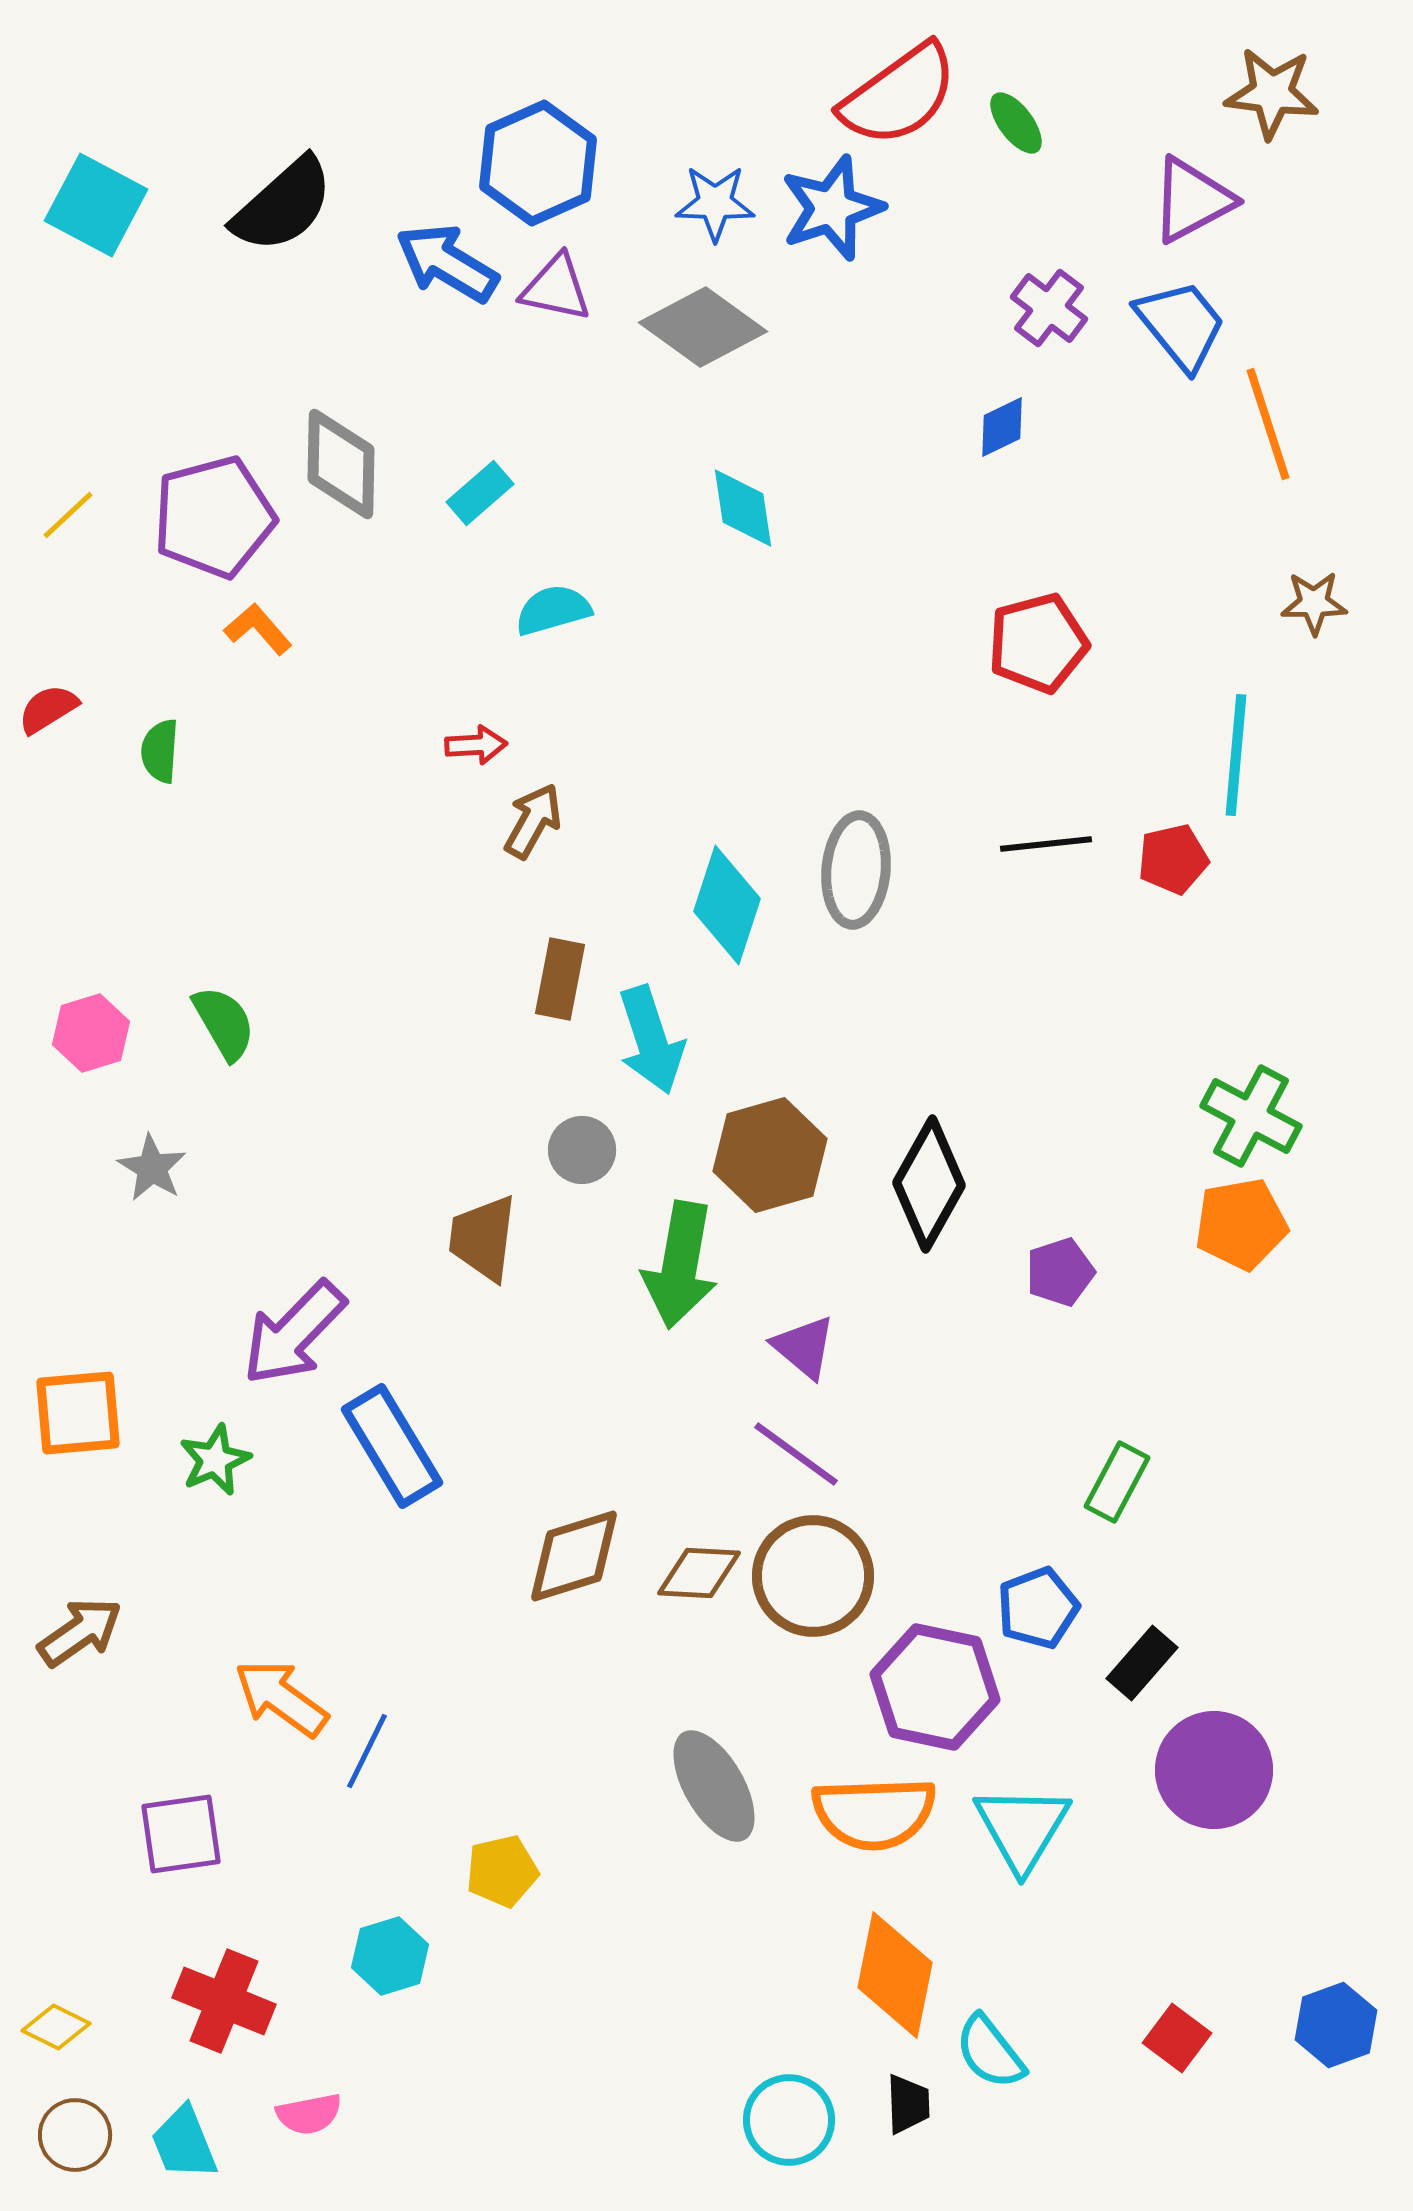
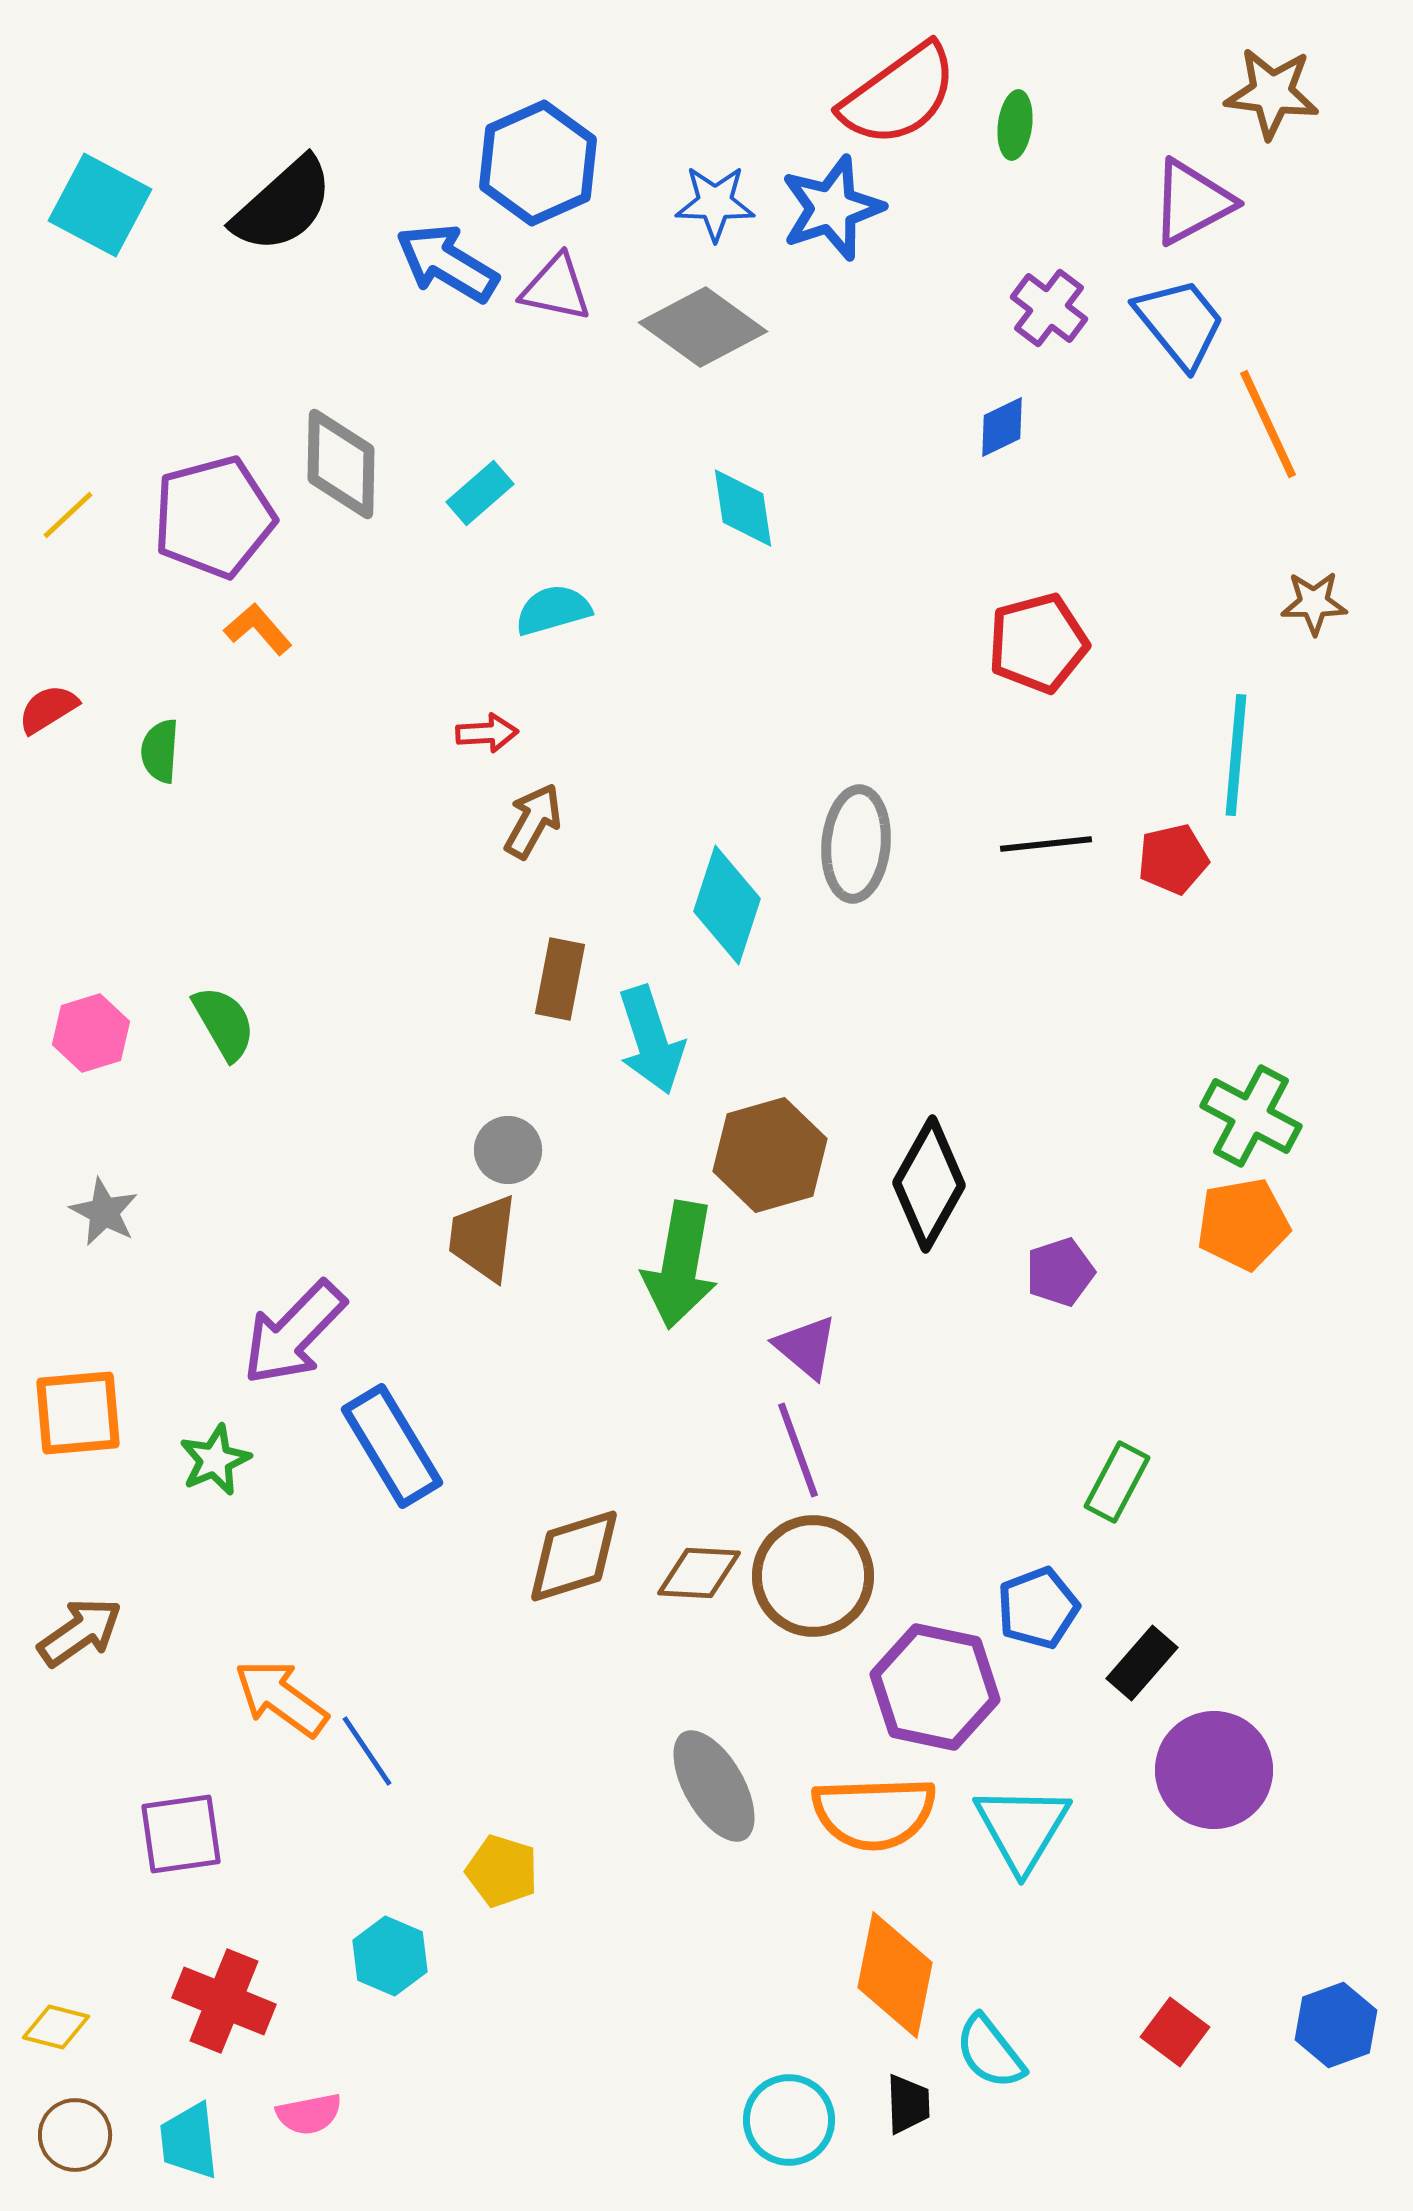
green ellipse at (1016, 123): moved 1 px left, 2 px down; rotated 44 degrees clockwise
purple triangle at (1192, 200): moved 2 px down
cyan square at (96, 205): moved 4 px right
blue trapezoid at (1181, 325): moved 1 px left, 2 px up
orange line at (1268, 424): rotated 7 degrees counterclockwise
red arrow at (476, 745): moved 11 px right, 12 px up
gray ellipse at (856, 870): moved 26 px up
gray circle at (582, 1150): moved 74 px left
gray star at (152, 1168): moved 48 px left, 44 px down; rotated 4 degrees counterclockwise
orange pentagon at (1241, 1224): moved 2 px right
purple triangle at (804, 1347): moved 2 px right
purple line at (796, 1454): moved 2 px right, 4 px up; rotated 34 degrees clockwise
blue line at (367, 1751): rotated 60 degrees counterclockwise
yellow pentagon at (502, 1871): rotated 30 degrees clockwise
cyan hexagon at (390, 1956): rotated 20 degrees counterclockwise
yellow diamond at (56, 2027): rotated 12 degrees counterclockwise
red square at (1177, 2038): moved 2 px left, 6 px up
cyan trapezoid at (184, 2143): moved 5 px right, 2 px up; rotated 16 degrees clockwise
